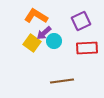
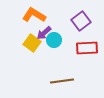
orange L-shape: moved 2 px left, 1 px up
purple square: rotated 12 degrees counterclockwise
cyan circle: moved 1 px up
